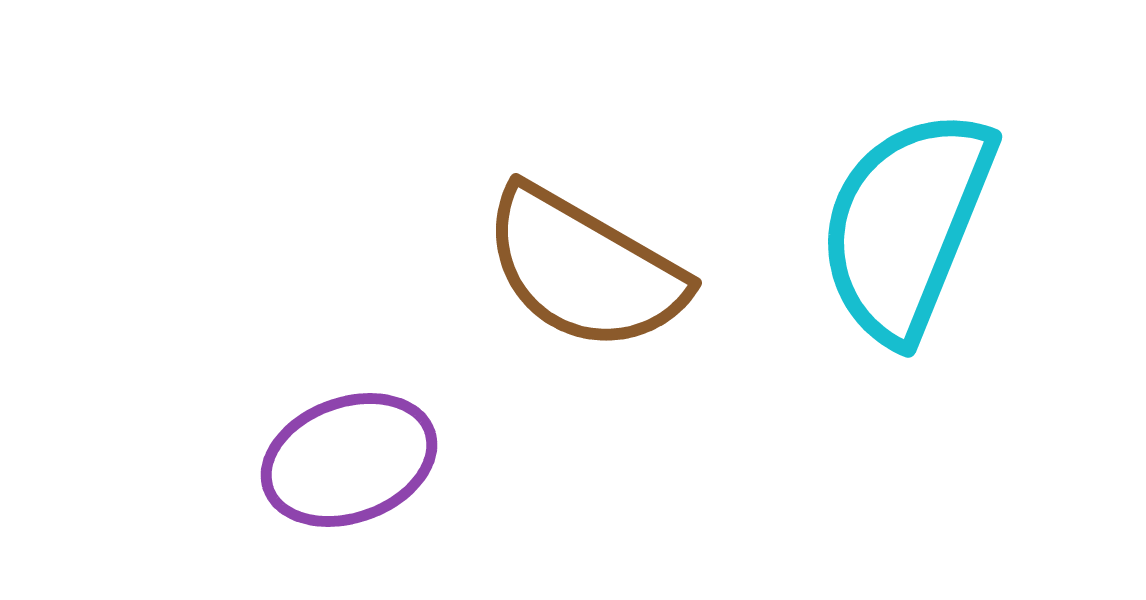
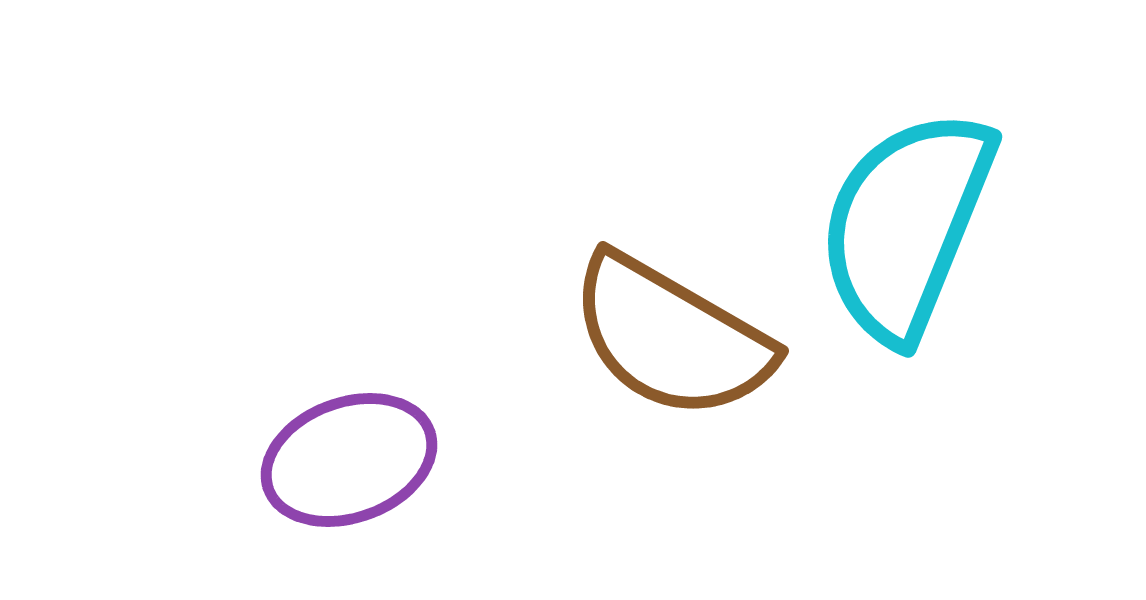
brown semicircle: moved 87 px right, 68 px down
